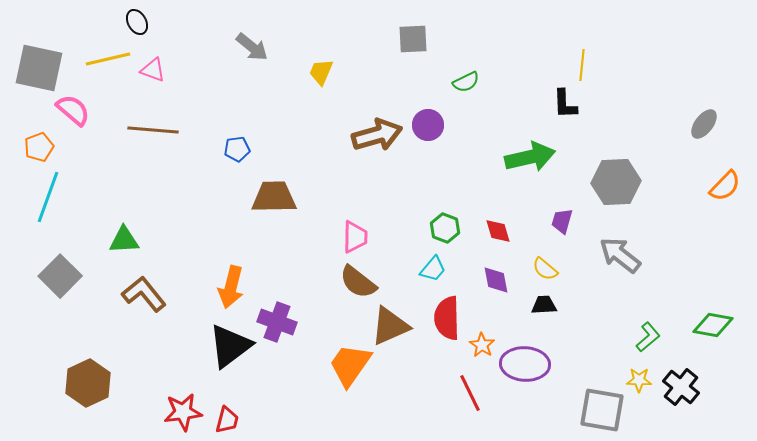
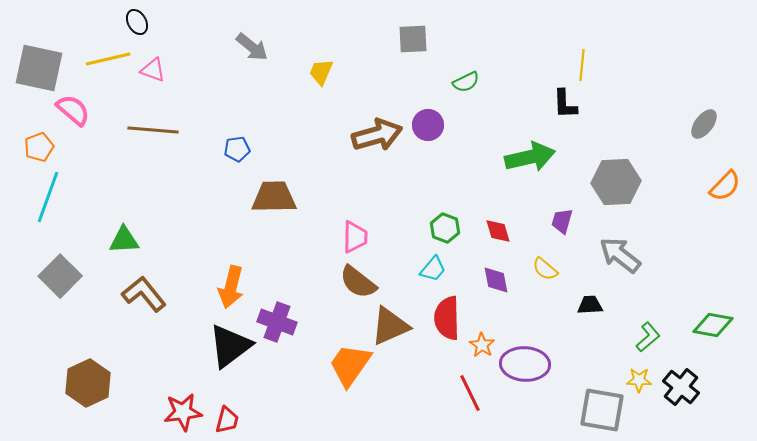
black trapezoid at (544, 305): moved 46 px right
